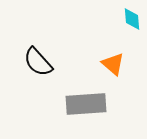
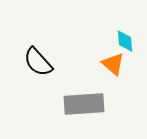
cyan diamond: moved 7 px left, 22 px down
gray rectangle: moved 2 px left
